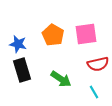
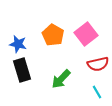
pink square: rotated 30 degrees counterclockwise
green arrow: rotated 100 degrees clockwise
cyan line: moved 3 px right
